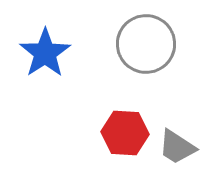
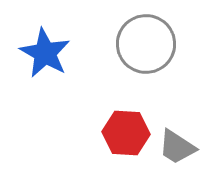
blue star: rotated 9 degrees counterclockwise
red hexagon: moved 1 px right
